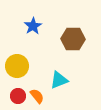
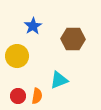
yellow circle: moved 10 px up
orange semicircle: rotated 49 degrees clockwise
